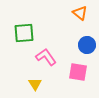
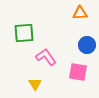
orange triangle: rotated 42 degrees counterclockwise
